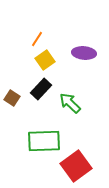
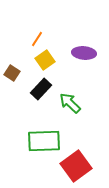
brown square: moved 25 px up
